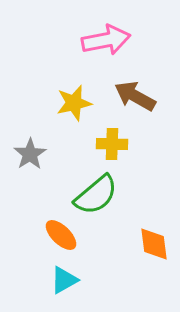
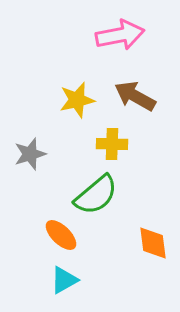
pink arrow: moved 14 px right, 5 px up
yellow star: moved 3 px right, 3 px up
gray star: rotated 16 degrees clockwise
orange diamond: moved 1 px left, 1 px up
